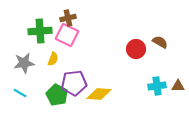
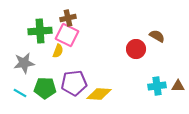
brown semicircle: moved 3 px left, 6 px up
yellow semicircle: moved 5 px right, 8 px up
green pentagon: moved 12 px left, 7 px up; rotated 25 degrees counterclockwise
